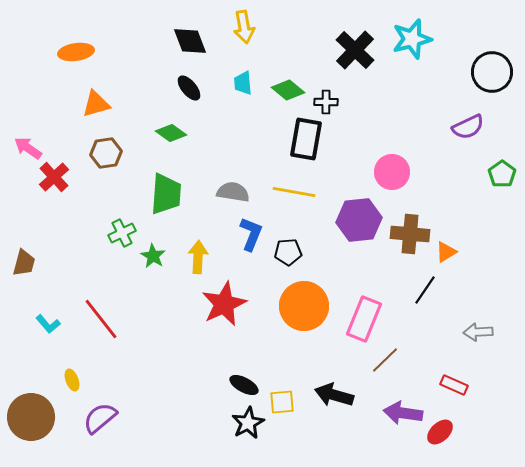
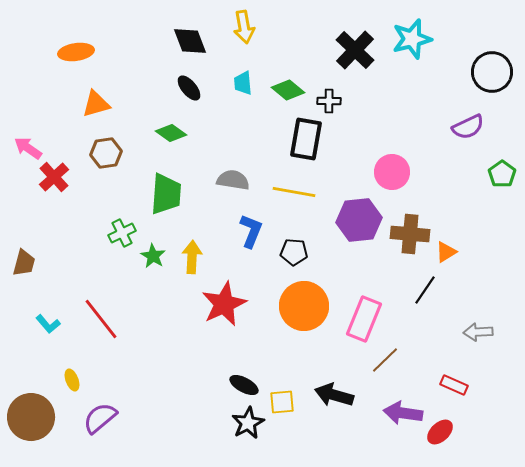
black cross at (326, 102): moved 3 px right, 1 px up
gray semicircle at (233, 192): moved 12 px up
blue L-shape at (251, 234): moved 3 px up
black pentagon at (288, 252): moved 6 px right; rotated 8 degrees clockwise
yellow arrow at (198, 257): moved 6 px left
